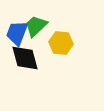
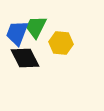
green trapezoid: moved 1 px down; rotated 20 degrees counterclockwise
black diamond: rotated 12 degrees counterclockwise
